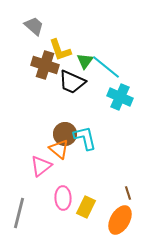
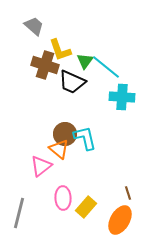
cyan cross: moved 2 px right; rotated 20 degrees counterclockwise
yellow rectangle: rotated 15 degrees clockwise
